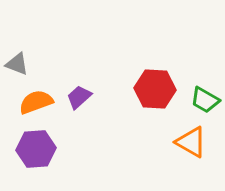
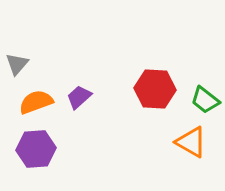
gray triangle: rotated 50 degrees clockwise
green trapezoid: rotated 8 degrees clockwise
